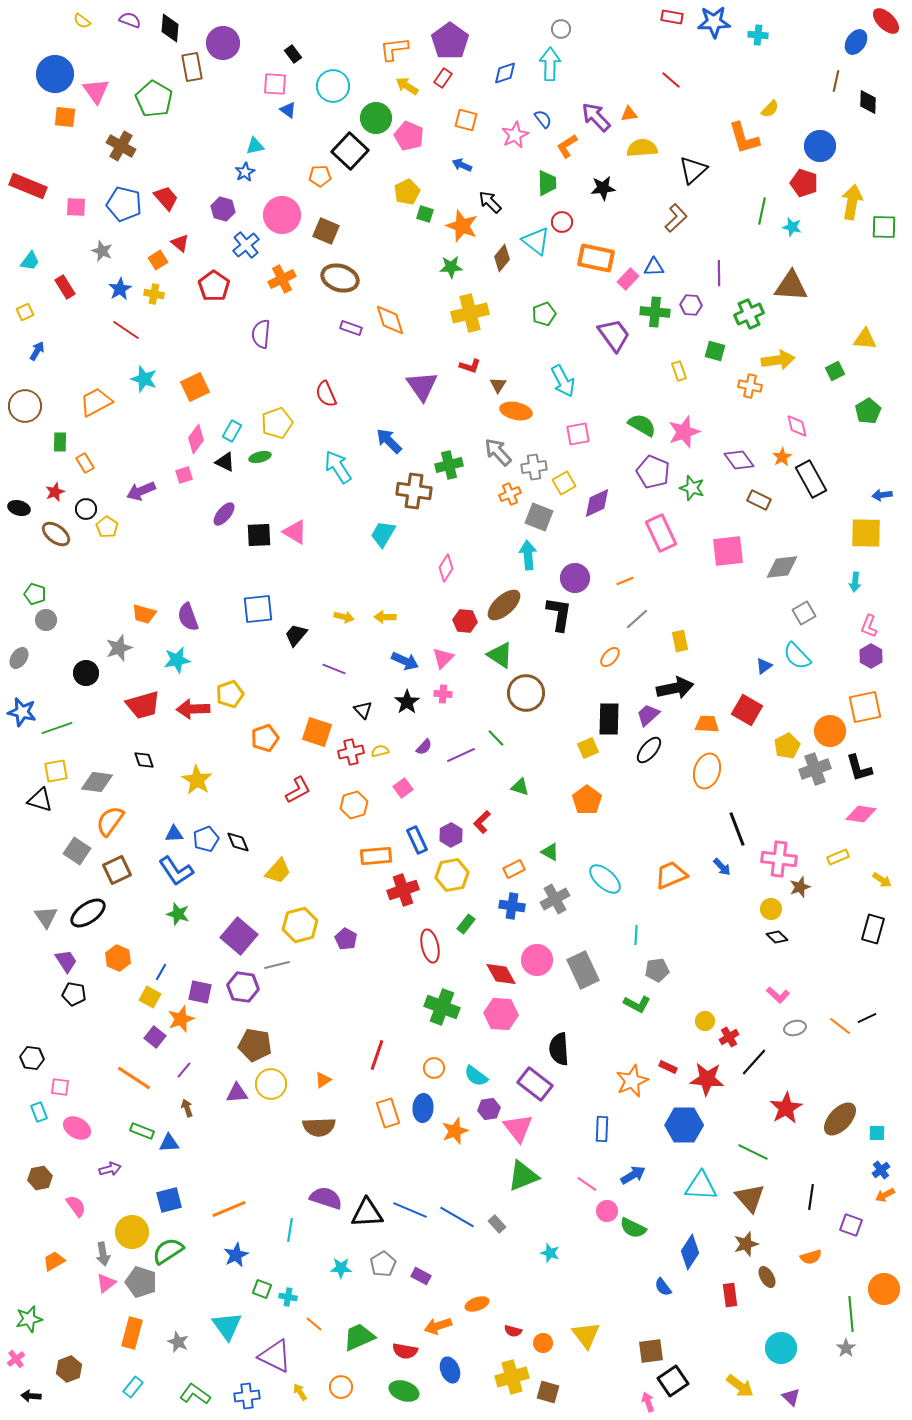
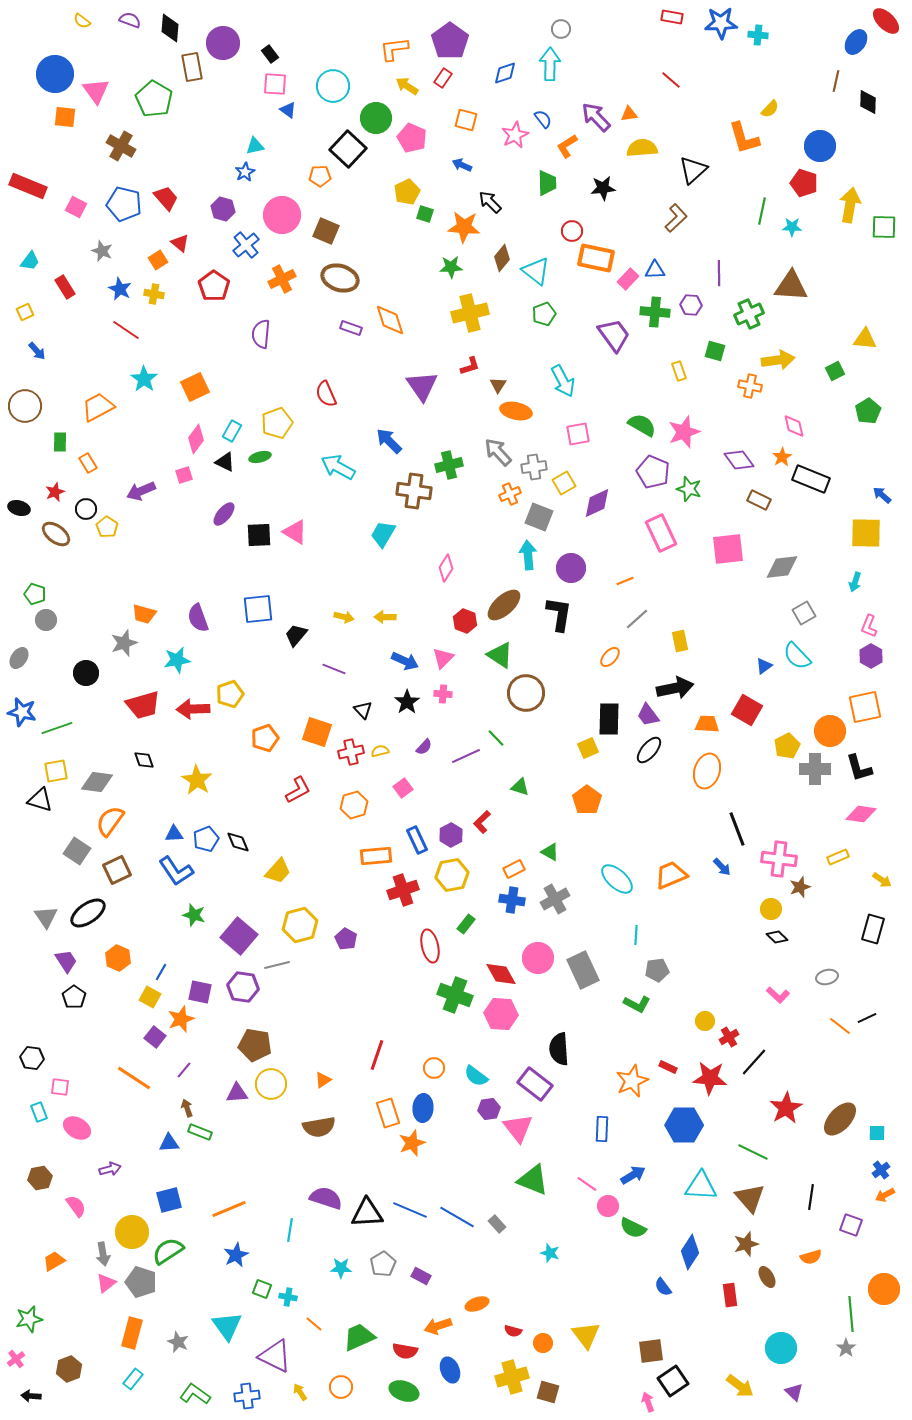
blue star at (714, 22): moved 7 px right, 1 px down
black rectangle at (293, 54): moved 23 px left
pink pentagon at (409, 136): moved 3 px right, 2 px down
black square at (350, 151): moved 2 px left, 2 px up
yellow arrow at (852, 202): moved 2 px left, 3 px down
pink square at (76, 207): rotated 25 degrees clockwise
red circle at (562, 222): moved 10 px right, 9 px down
orange star at (462, 226): moved 2 px right, 1 px down; rotated 16 degrees counterclockwise
cyan star at (792, 227): rotated 12 degrees counterclockwise
cyan triangle at (536, 241): moved 30 px down
blue triangle at (654, 267): moved 1 px right, 3 px down
blue star at (120, 289): rotated 15 degrees counterclockwise
blue arrow at (37, 351): rotated 108 degrees clockwise
red L-shape at (470, 366): rotated 35 degrees counterclockwise
cyan star at (144, 379): rotated 16 degrees clockwise
orange trapezoid at (96, 402): moved 2 px right, 5 px down
pink diamond at (797, 426): moved 3 px left
orange rectangle at (85, 463): moved 3 px right
cyan arrow at (338, 467): rotated 28 degrees counterclockwise
black rectangle at (811, 479): rotated 39 degrees counterclockwise
green star at (692, 488): moved 3 px left, 1 px down
blue arrow at (882, 495): rotated 48 degrees clockwise
pink square at (728, 551): moved 2 px up
purple circle at (575, 578): moved 4 px left, 10 px up
cyan arrow at (855, 582): rotated 12 degrees clockwise
purple semicircle at (188, 617): moved 10 px right, 1 px down
red hexagon at (465, 621): rotated 15 degrees clockwise
gray star at (119, 648): moved 5 px right, 5 px up
purple trapezoid at (648, 715): rotated 85 degrees counterclockwise
purple line at (461, 755): moved 5 px right, 1 px down
gray cross at (815, 769): rotated 20 degrees clockwise
cyan ellipse at (605, 879): moved 12 px right
blue cross at (512, 906): moved 6 px up
green star at (178, 914): moved 16 px right, 1 px down
pink circle at (537, 960): moved 1 px right, 2 px up
black pentagon at (74, 994): moved 3 px down; rotated 25 degrees clockwise
green cross at (442, 1007): moved 13 px right, 12 px up
gray ellipse at (795, 1028): moved 32 px right, 51 px up
red star at (707, 1079): moved 3 px right, 1 px up
brown semicircle at (319, 1127): rotated 8 degrees counterclockwise
green rectangle at (142, 1131): moved 58 px right, 1 px down
orange star at (455, 1131): moved 43 px left, 12 px down
green triangle at (523, 1176): moved 10 px right, 4 px down; rotated 44 degrees clockwise
pink circle at (607, 1211): moved 1 px right, 5 px up
cyan rectangle at (133, 1387): moved 8 px up
purple triangle at (791, 1397): moved 3 px right, 5 px up
